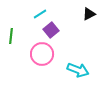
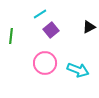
black triangle: moved 13 px down
pink circle: moved 3 px right, 9 px down
